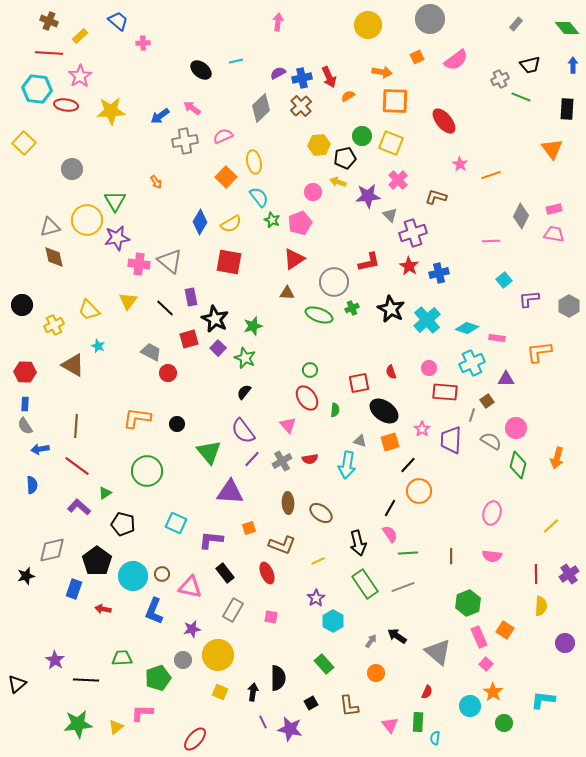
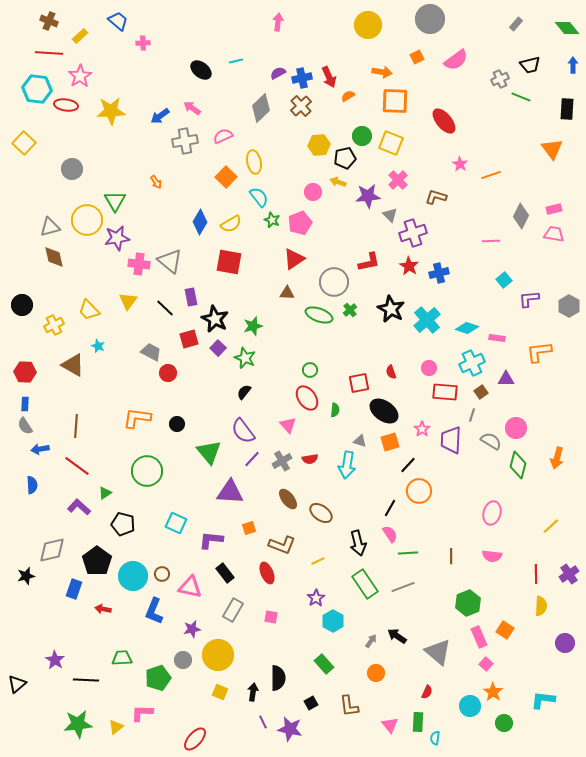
green cross at (352, 308): moved 2 px left, 2 px down; rotated 16 degrees counterclockwise
brown square at (487, 401): moved 6 px left, 9 px up
brown ellipse at (288, 503): moved 4 px up; rotated 35 degrees counterclockwise
